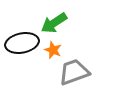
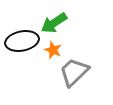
black ellipse: moved 2 px up
gray trapezoid: rotated 24 degrees counterclockwise
